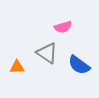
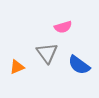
gray triangle: rotated 20 degrees clockwise
orange triangle: rotated 21 degrees counterclockwise
